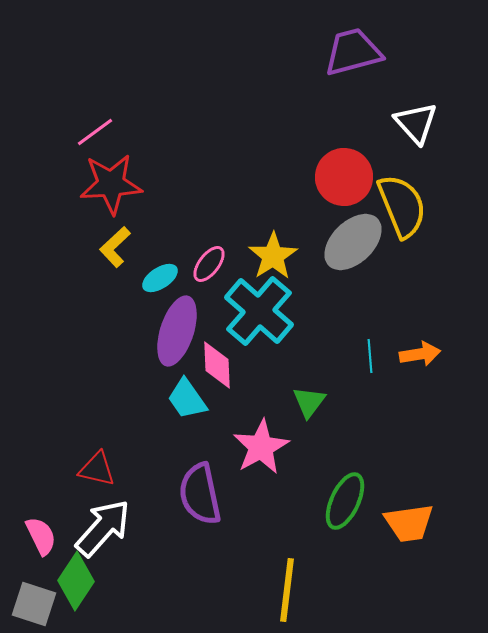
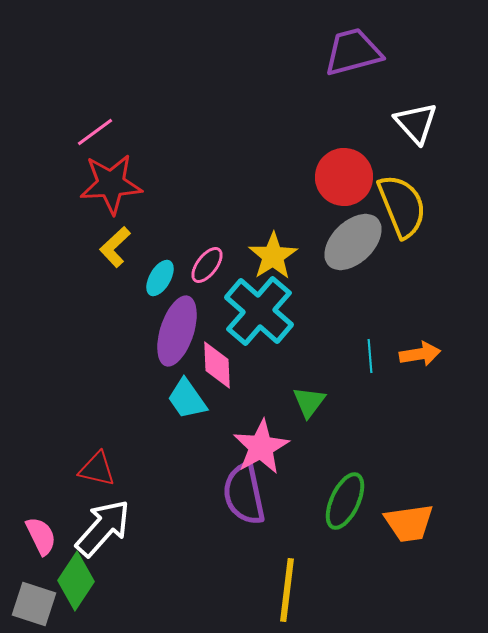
pink ellipse: moved 2 px left, 1 px down
cyan ellipse: rotated 27 degrees counterclockwise
purple semicircle: moved 44 px right
